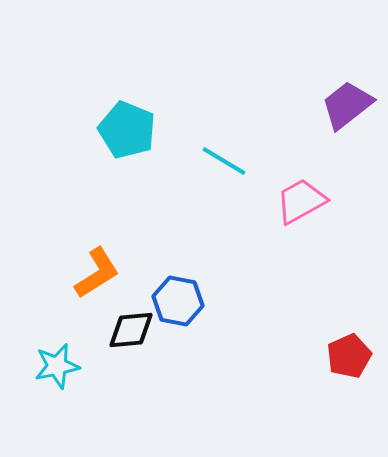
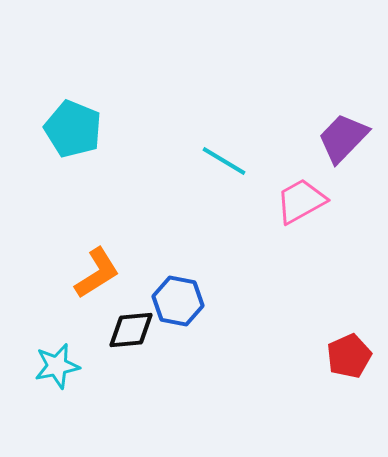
purple trapezoid: moved 4 px left, 33 px down; rotated 8 degrees counterclockwise
cyan pentagon: moved 54 px left, 1 px up
